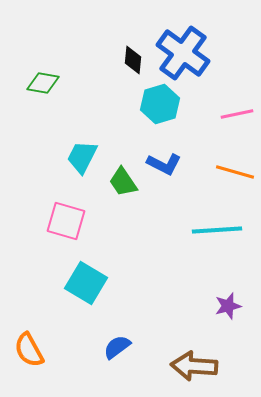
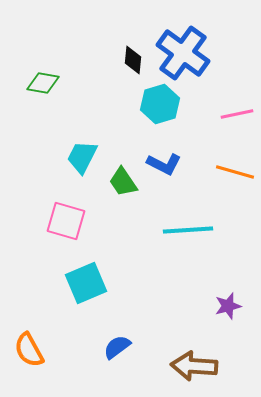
cyan line: moved 29 px left
cyan square: rotated 36 degrees clockwise
